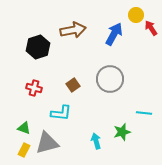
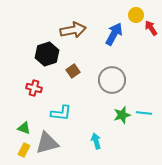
black hexagon: moved 9 px right, 7 px down
gray circle: moved 2 px right, 1 px down
brown square: moved 14 px up
green star: moved 17 px up
